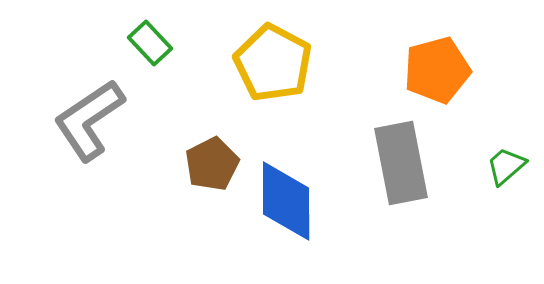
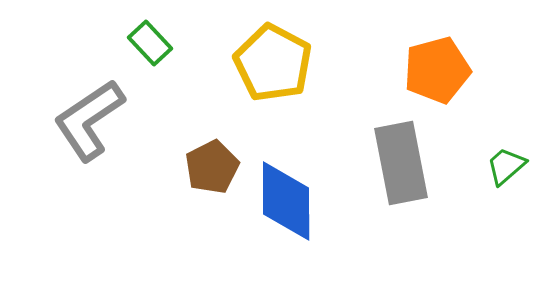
brown pentagon: moved 3 px down
